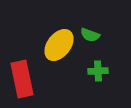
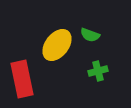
yellow ellipse: moved 2 px left
green cross: rotated 12 degrees counterclockwise
